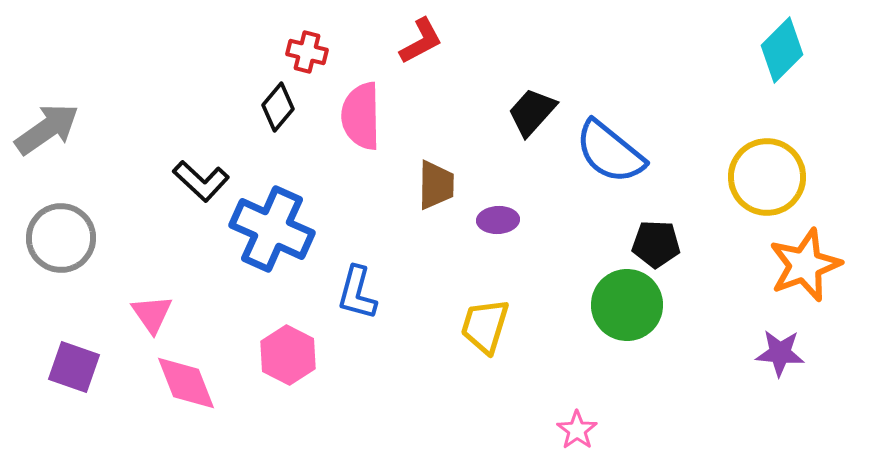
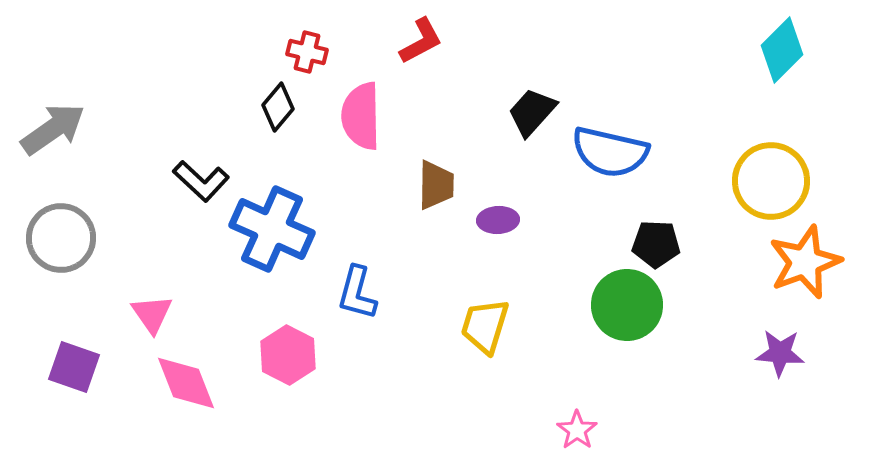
gray arrow: moved 6 px right
blue semicircle: rotated 26 degrees counterclockwise
yellow circle: moved 4 px right, 4 px down
orange star: moved 3 px up
